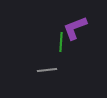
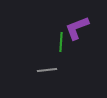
purple L-shape: moved 2 px right
